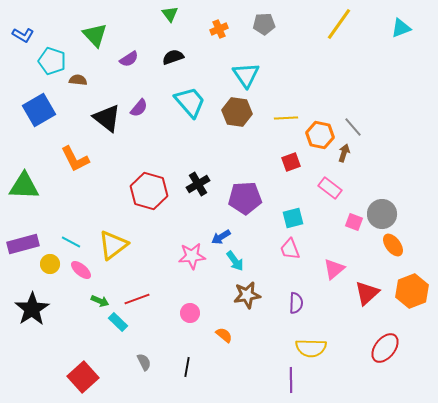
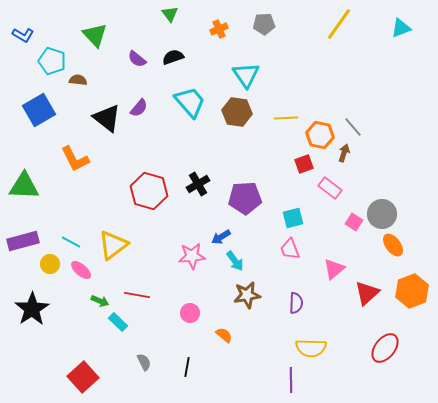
purple semicircle at (129, 59): moved 8 px right; rotated 72 degrees clockwise
red square at (291, 162): moved 13 px right, 2 px down
pink square at (354, 222): rotated 12 degrees clockwise
purple rectangle at (23, 244): moved 3 px up
red line at (137, 299): moved 4 px up; rotated 30 degrees clockwise
